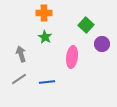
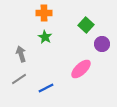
pink ellipse: moved 9 px right, 12 px down; rotated 40 degrees clockwise
blue line: moved 1 px left, 6 px down; rotated 21 degrees counterclockwise
